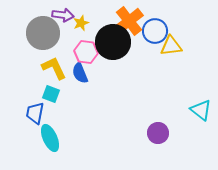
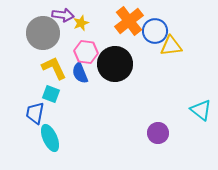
black circle: moved 2 px right, 22 px down
